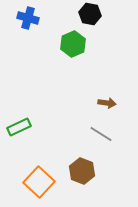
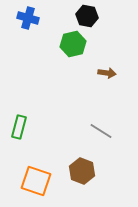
black hexagon: moved 3 px left, 2 px down
green hexagon: rotated 10 degrees clockwise
brown arrow: moved 30 px up
green rectangle: rotated 50 degrees counterclockwise
gray line: moved 3 px up
orange square: moved 3 px left, 1 px up; rotated 24 degrees counterclockwise
